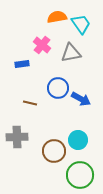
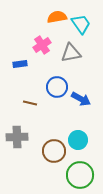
pink cross: rotated 18 degrees clockwise
blue rectangle: moved 2 px left
blue circle: moved 1 px left, 1 px up
